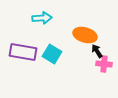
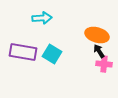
orange ellipse: moved 12 px right
black arrow: moved 2 px right
